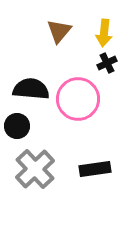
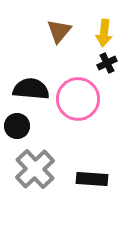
black rectangle: moved 3 px left, 10 px down; rotated 12 degrees clockwise
